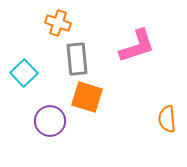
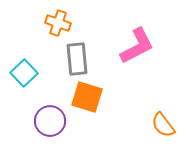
pink L-shape: rotated 9 degrees counterclockwise
orange semicircle: moved 4 px left, 6 px down; rotated 32 degrees counterclockwise
